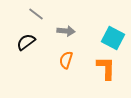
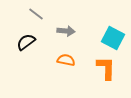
orange semicircle: rotated 84 degrees clockwise
